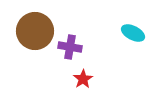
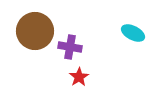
red star: moved 4 px left, 2 px up
